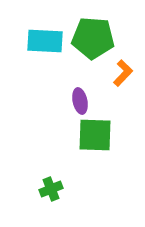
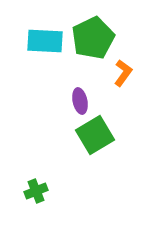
green pentagon: rotated 30 degrees counterclockwise
orange L-shape: rotated 8 degrees counterclockwise
green square: rotated 33 degrees counterclockwise
green cross: moved 15 px left, 2 px down
